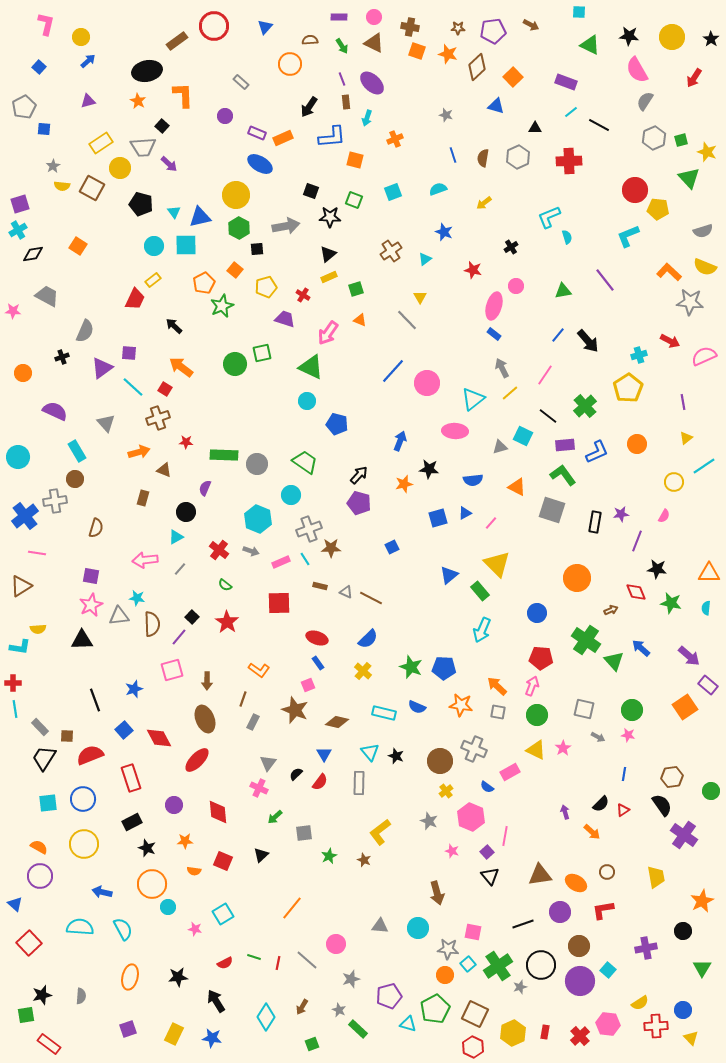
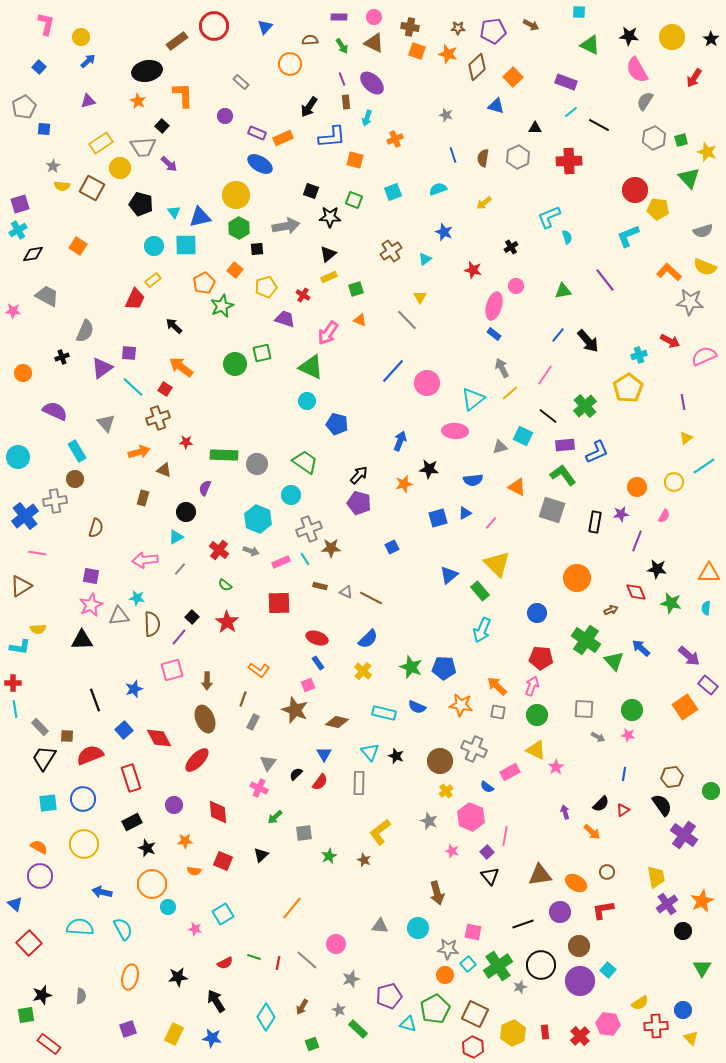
orange circle at (637, 444): moved 43 px down
gray square at (584, 709): rotated 10 degrees counterclockwise
pink star at (563, 748): moved 7 px left, 19 px down
purple cross at (646, 948): moved 21 px right, 44 px up; rotated 25 degrees counterclockwise
red rectangle at (545, 1032): rotated 16 degrees counterclockwise
